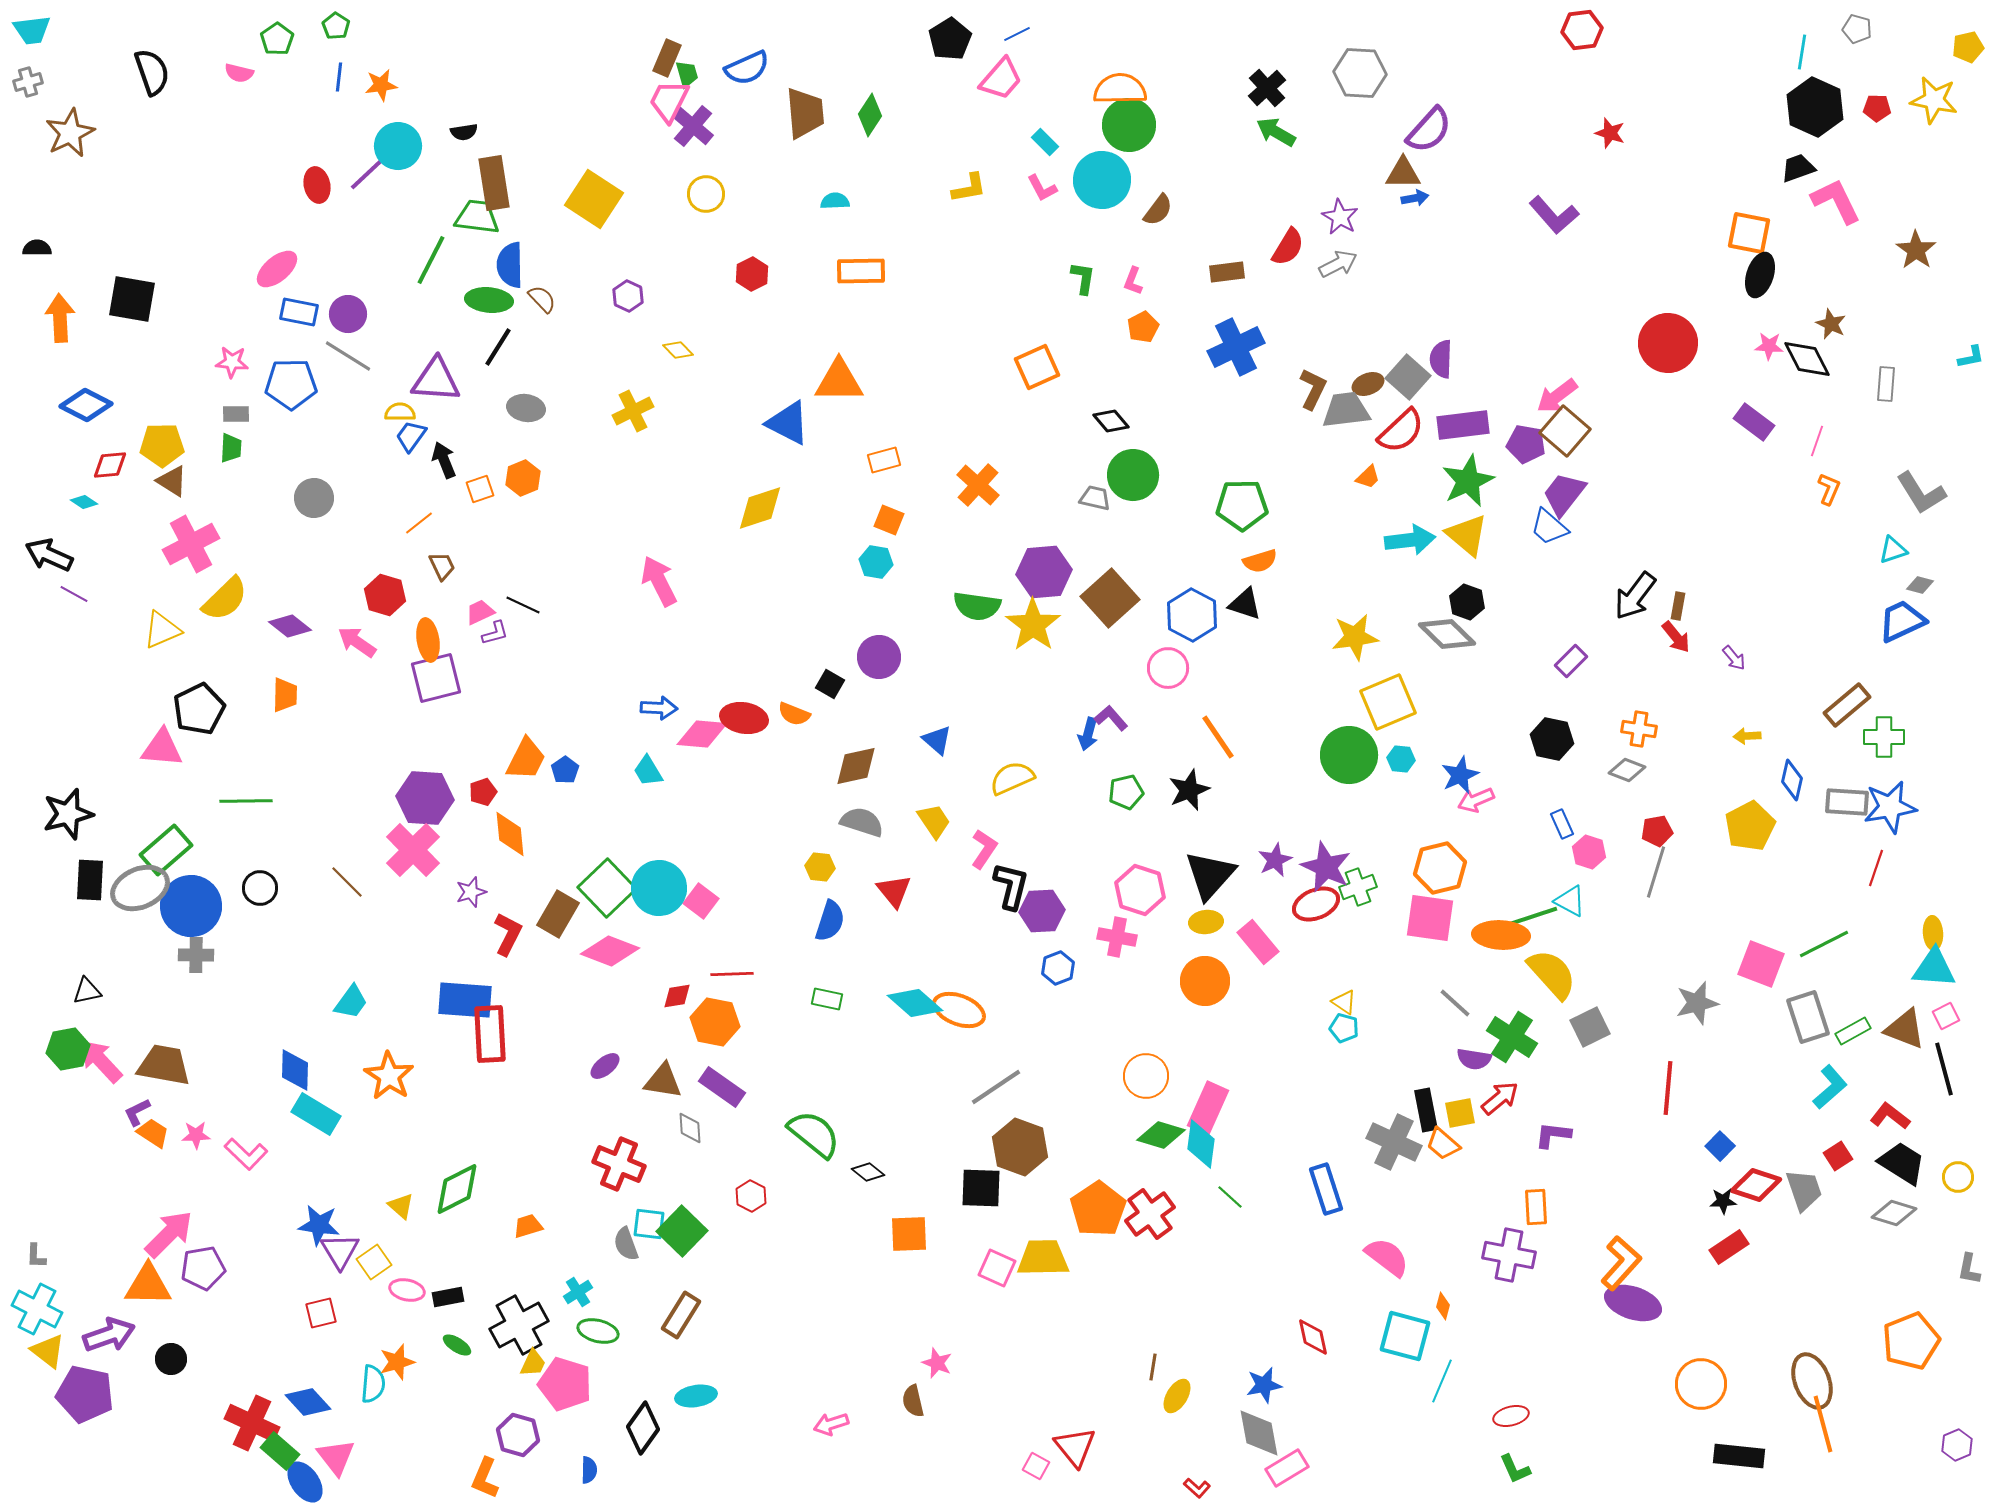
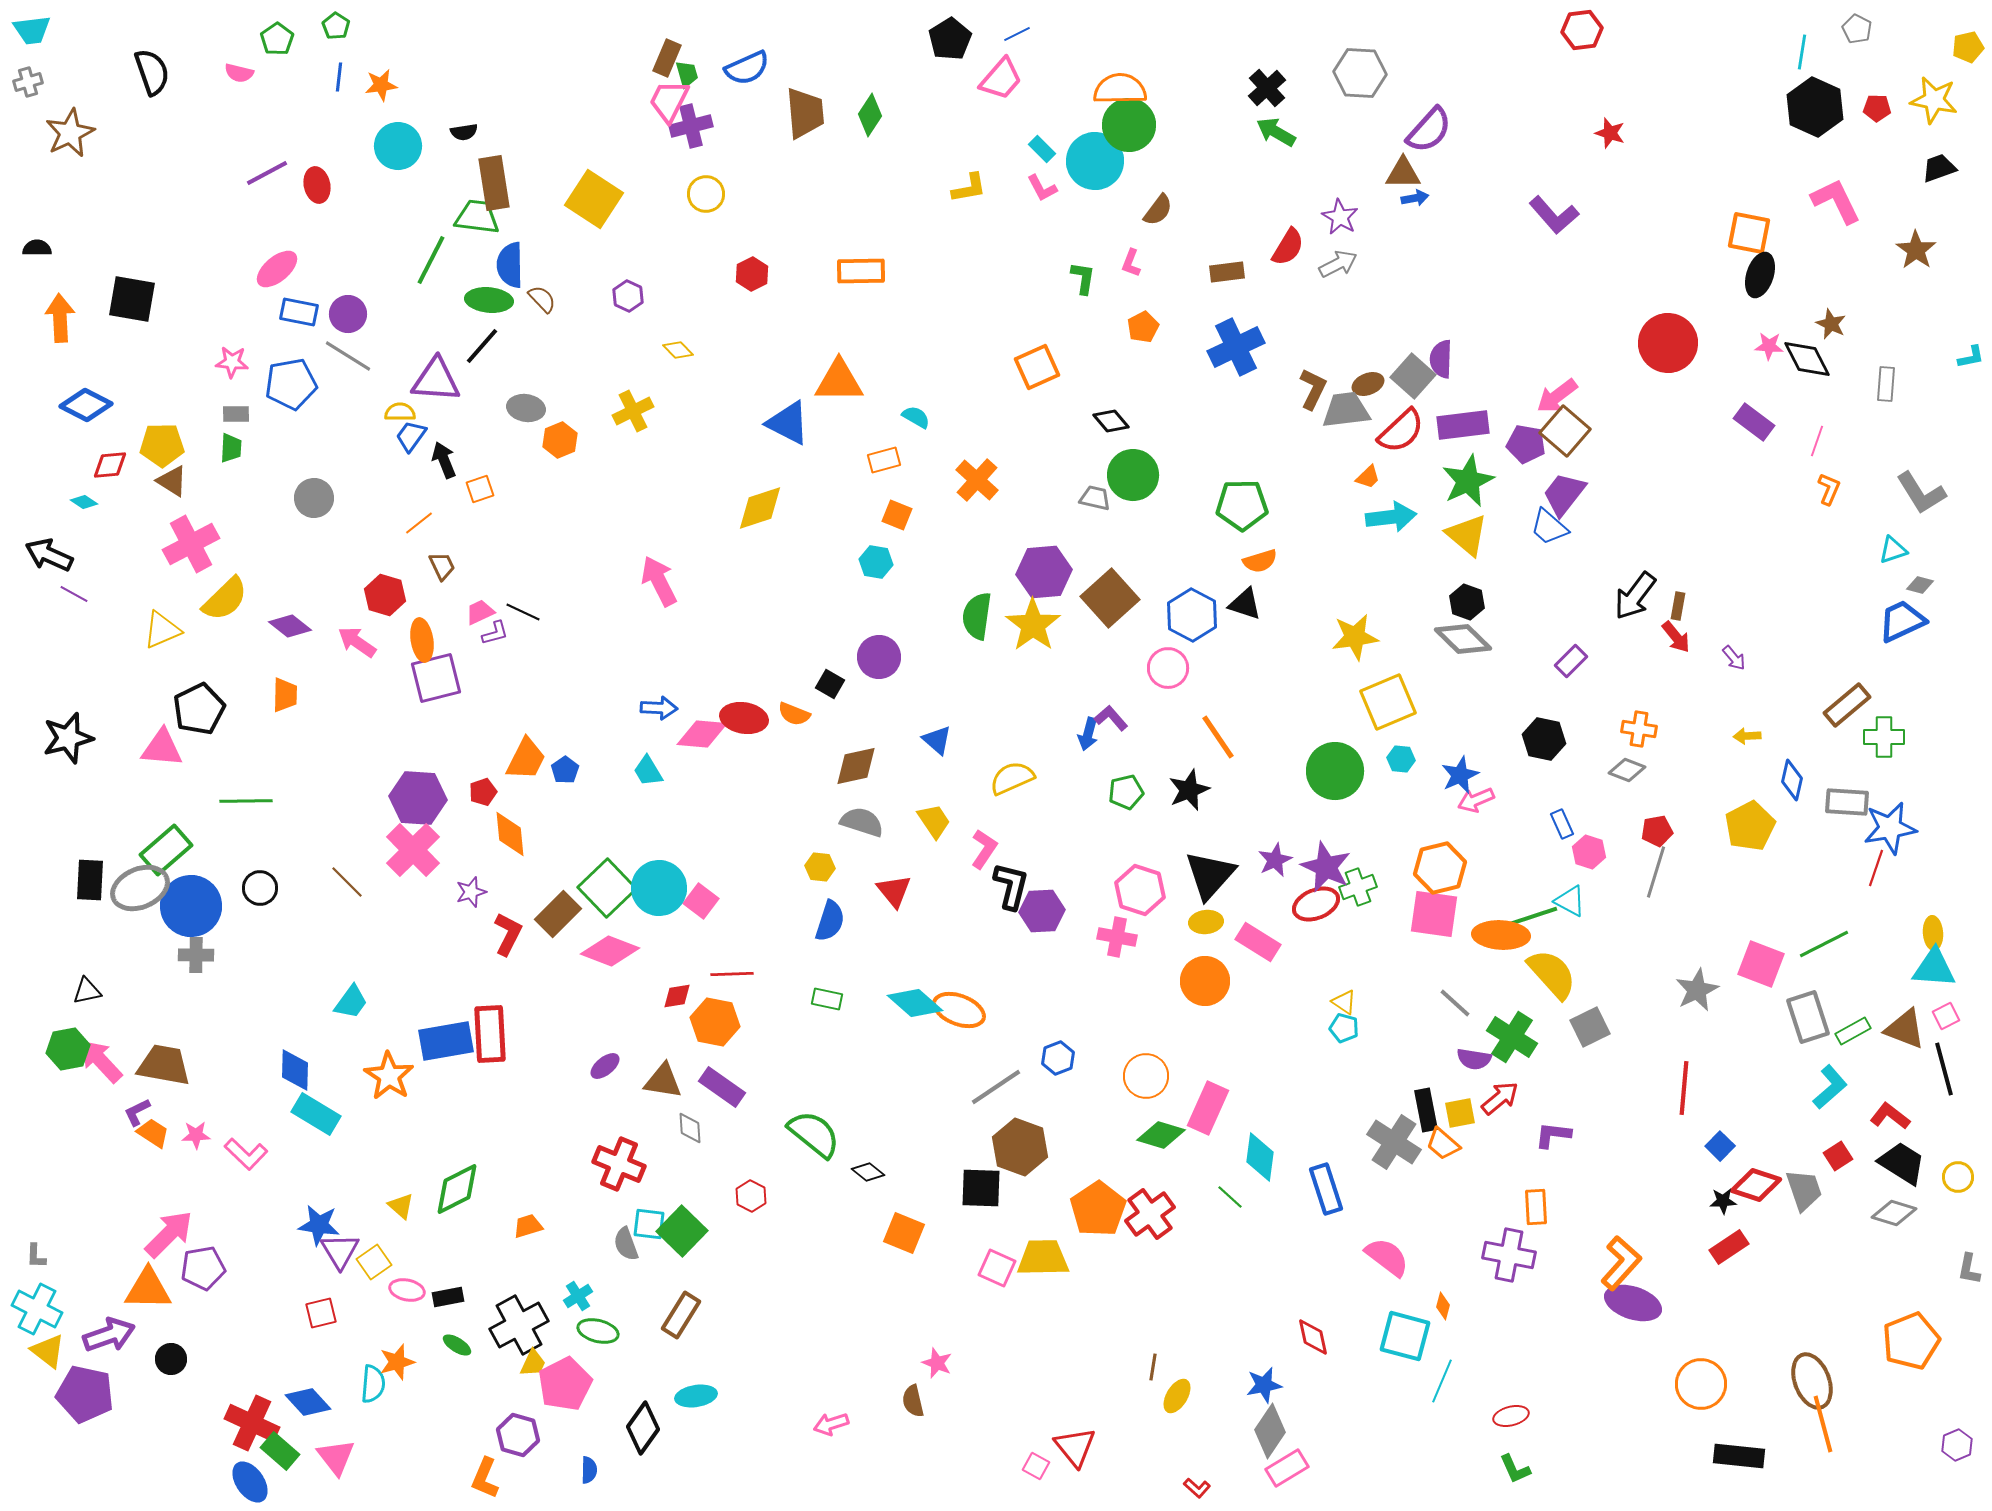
gray pentagon at (1857, 29): rotated 12 degrees clockwise
purple cross at (693, 126): moved 2 px left; rotated 36 degrees clockwise
cyan rectangle at (1045, 142): moved 3 px left, 7 px down
black trapezoid at (1798, 168): moved 141 px right
purple line at (368, 173): moved 101 px left; rotated 15 degrees clockwise
cyan circle at (1102, 180): moved 7 px left, 19 px up
cyan semicircle at (835, 201): moved 81 px right, 216 px down; rotated 32 degrees clockwise
pink L-shape at (1133, 281): moved 2 px left, 18 px up
black line at (498, 347): moved 16 px left, 1 px up; rotated 9 degrees clockwise
gray square at (1408, 377): moved 5 px right, 1 px up
blue pentagon at (291, 384): rotated 9 degrees counterclockwise
orange hexagon at (523, 478): moved 37 px right, 38 px up
orange cross at (978, 485): moved 1 px left, 5 px up
orange square at (889, 520): moved 8 px right, 5 px up
cyan arrow at (1410, 540): moved 19 px left, 23 px up
black line at (523, 605): moved 7 px down
green semicircle at (977, 606): moved 10 px down; rotated 90 degrees clockwise
gray diamond at (1447, 634): moved 16 px right, 5 px down
orange ellipse at (428, 640): moved 6 px left
black hexagon at (1552, 739): moved 8 px left
green circle at (1349, 755): moved 14 px left, 16 px down
purple hexagon at (425, 798): moved 7 px left
blue star at (1890, 807): moved 21 px down
black star at (68, 814): moved 76 px up
brown rectangle at (558, 914): rotated 15 degrees clockwise
pink square at (1430, 918): moved 4 px right, 4 px up
pink rectangle at (1258, 942): rotated 18 degrees counterclockwise
blue hexagon at (1058, 968): moved 90 px down
blue rectangle at (465, 1000): moved 19 px left, 41 px down; rotated 14 degrees counterclockwise
gray star at (1697, 1003): moved 13 px up; rotated 12 degrees counterclockwise
red line at (1668, 1088): moved 16 px right
gray cross at (1394, 1142): rotated 8 degrees clockwise
cyan diamond at (1201, 1144): moved 59 px right, 13 px down
orange square at (909, 1234): moved 5 px left, 1 px up; rotated 24 degrees clockwise
orange triangle at (148, 1285): moved 4 px down
cyan cross at (578, 1292): moved 4 px down
pink pentagon at (565, 1384): rotated 28 degrees clockwise
gray diamond at (1259, 1433): moved 11 px right, 2 px up; rotated 44 degrees clockwise
blue ellipse at (305, 1482): moved 55 px left
